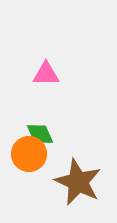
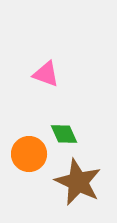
pink triangle: rotated 20 degrees clockwise
green diamond: moved 24 px right
